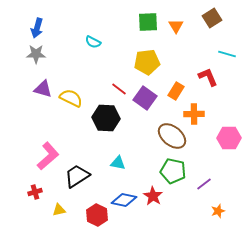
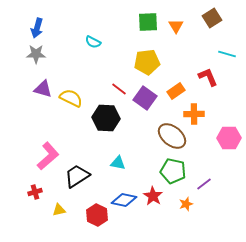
orange rectangle: rotated 24 degrees clockwise
orange star: moved 32 px left, 7 px up
